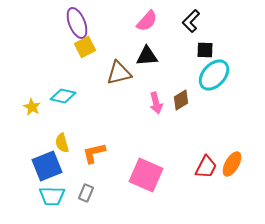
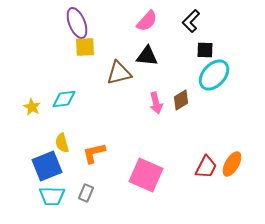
yellow square: rotated 25 degrees clockwise
black triangle: rotated 10 degrees clockwise
cyan diamond: moved 1 px right, 3 px down; rotated 20 degrees counterclockwise
